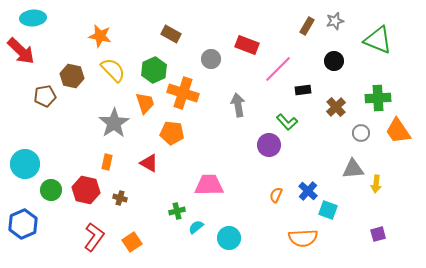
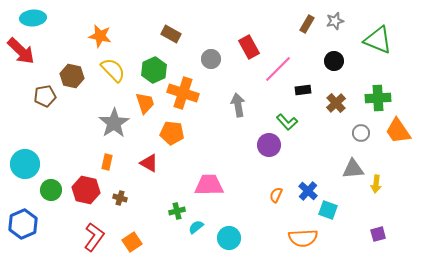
brown rectangle at (307, 26): moved 2 px up
red rectangle at (247, 45): moved 2 px right, 2 px down; rotated 40 degrees clockwise
brown cross at (336, 107): moved 4 px up
